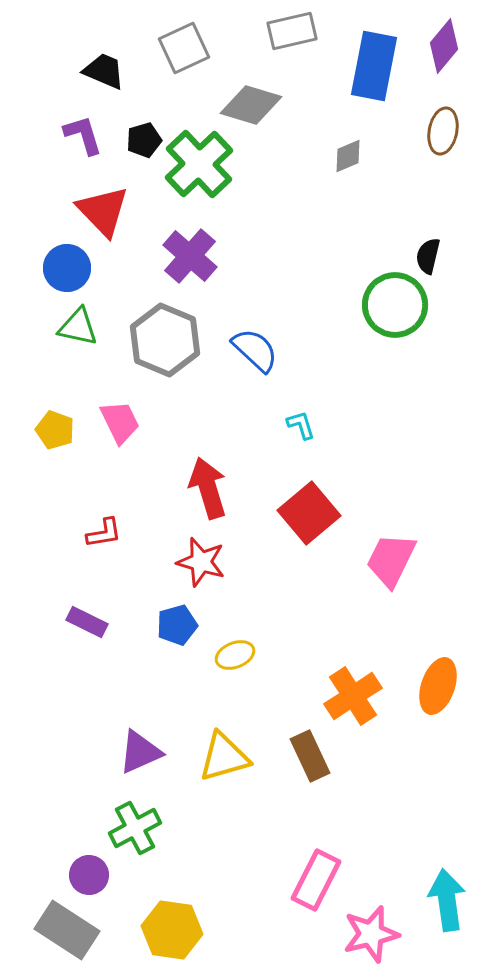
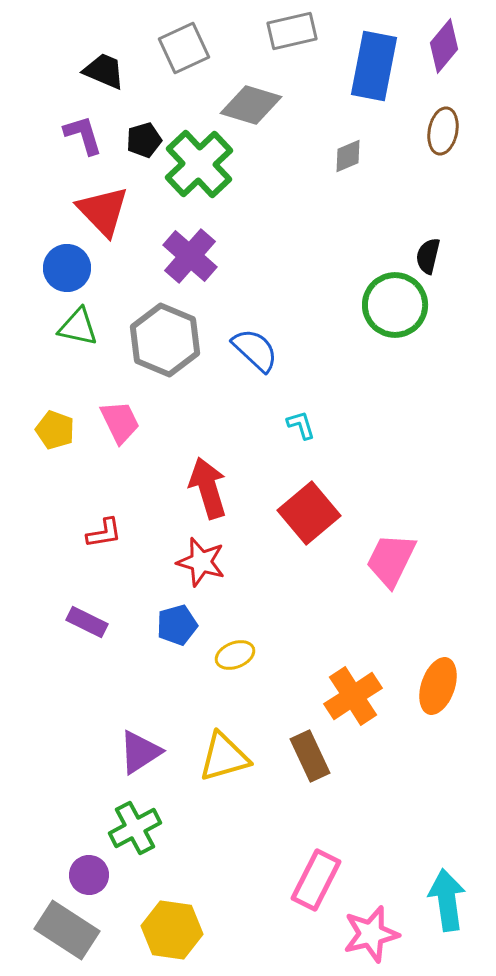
purple triangle at (140, 752): rotated 9 degrees counterclockwise
